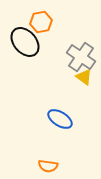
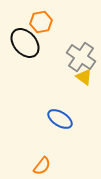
black ellipse: moved 1 px down
orange semicircle: moved 6 px left; rotated 60 degrees counterclockwise
